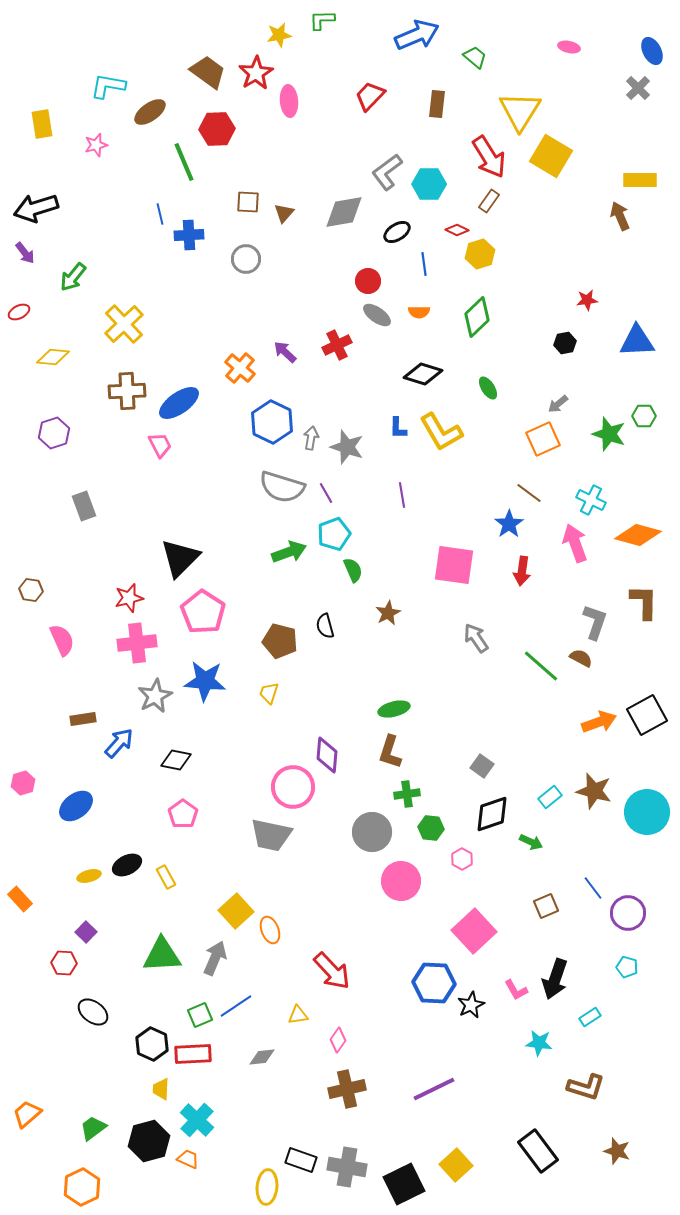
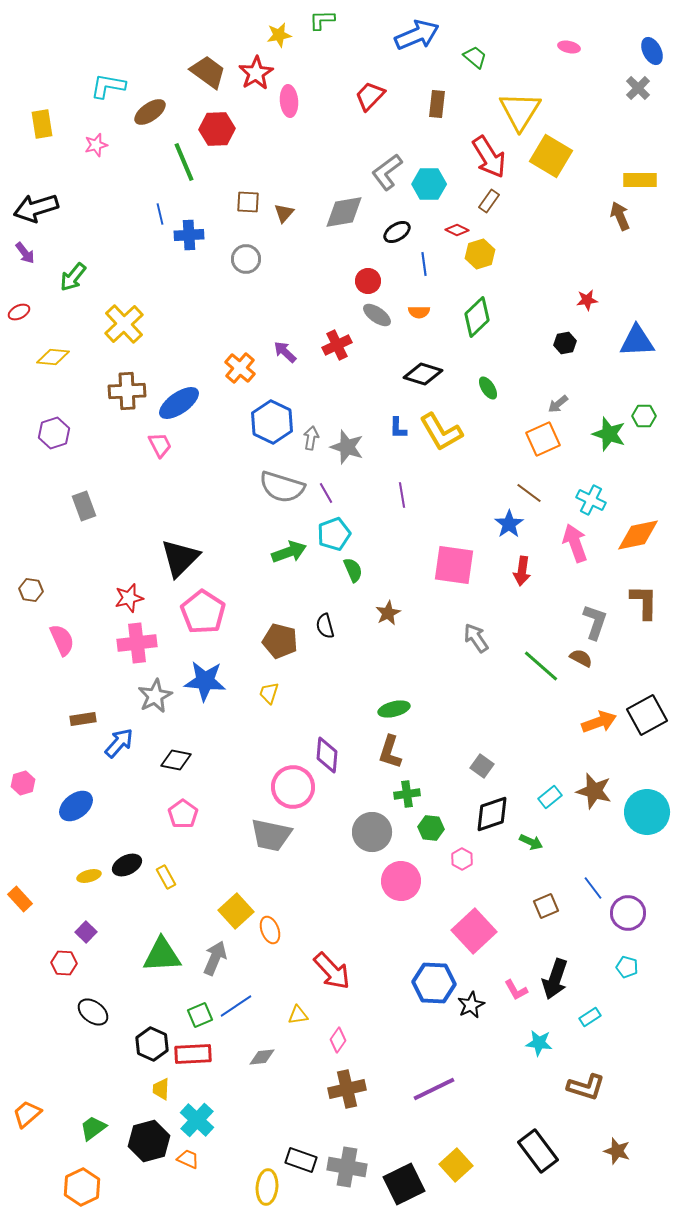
orange diamond at (638, 535): rotated 27 degrees counterclockwise
